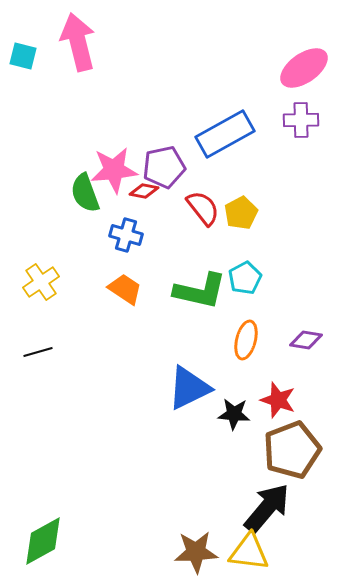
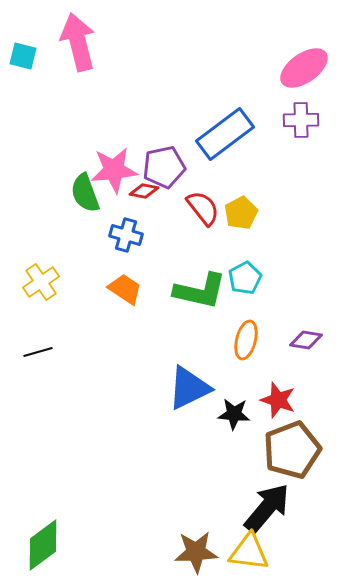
blue rectangle: rotated 8 degrees counterclockwise
green diamond: moved 4 px down; rotated 8 degrees counterclockwise
